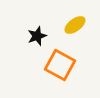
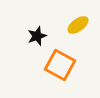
yellow ellipse: moved 3 px right
